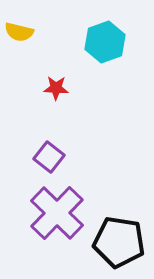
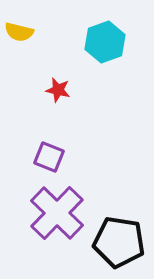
red star: moved 2 px right, 2 px down; rotated 10 degrees clockwise
purple square: rotated 16 degrees counterclockwise
